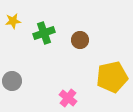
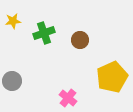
yellow pentagon: rotated 12 degrees counterclockwise
